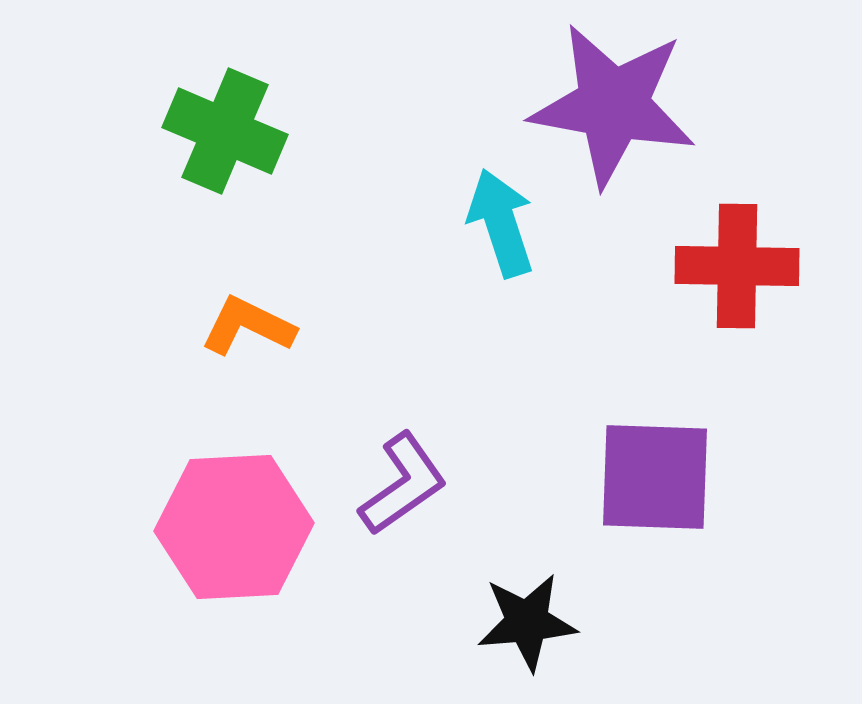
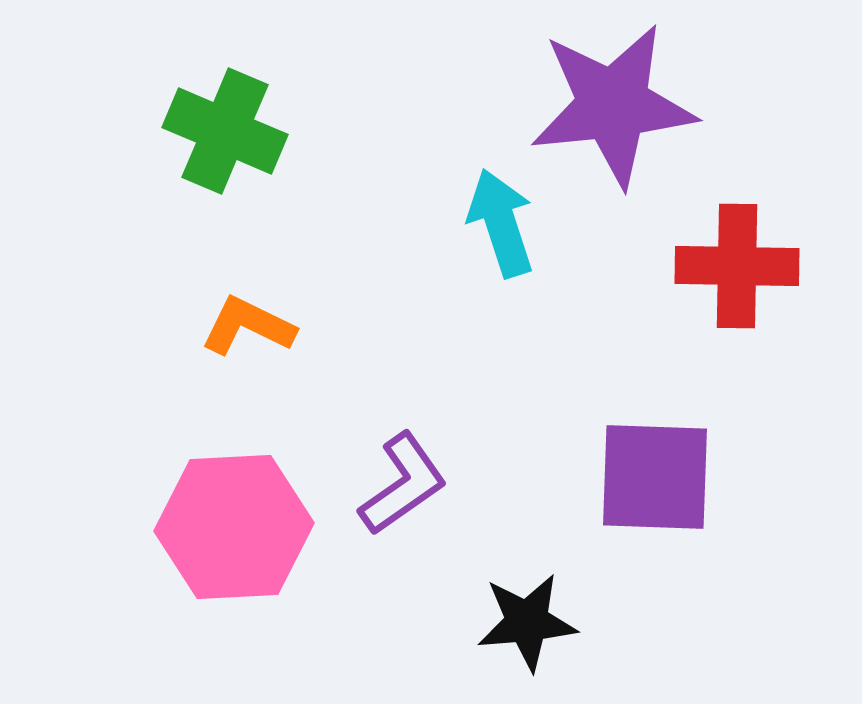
purple star: rotated 16 degrees counterclockwise
